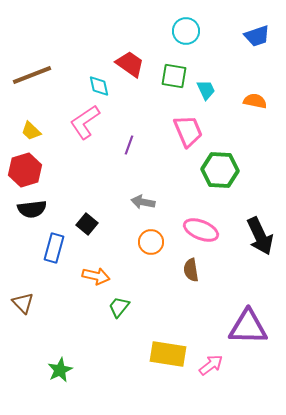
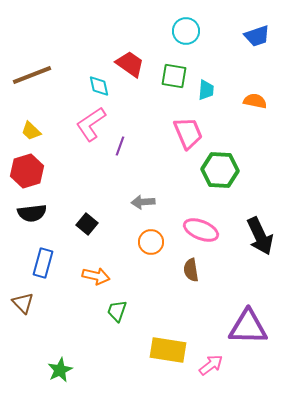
cyan trapezoid: rotated 30 degrees clockwise
pink L-shape: moved 6 px right, 2 px down
pink trapezoid: moved 2 px down
purple line: moved 9 px left, 1 px down
red hexagon: moved 2 px right, 1 px down
gray arrow: rotated 15 degrees counterclockwise
black semicircle: moved 4 px down
blue rectangle: moved 11 px left, 15 px down
green trapezoid: moved 2 px left, 4 px down; rotated 20 degrees counterclockwise
yellow rectangle: moved 4 px up
